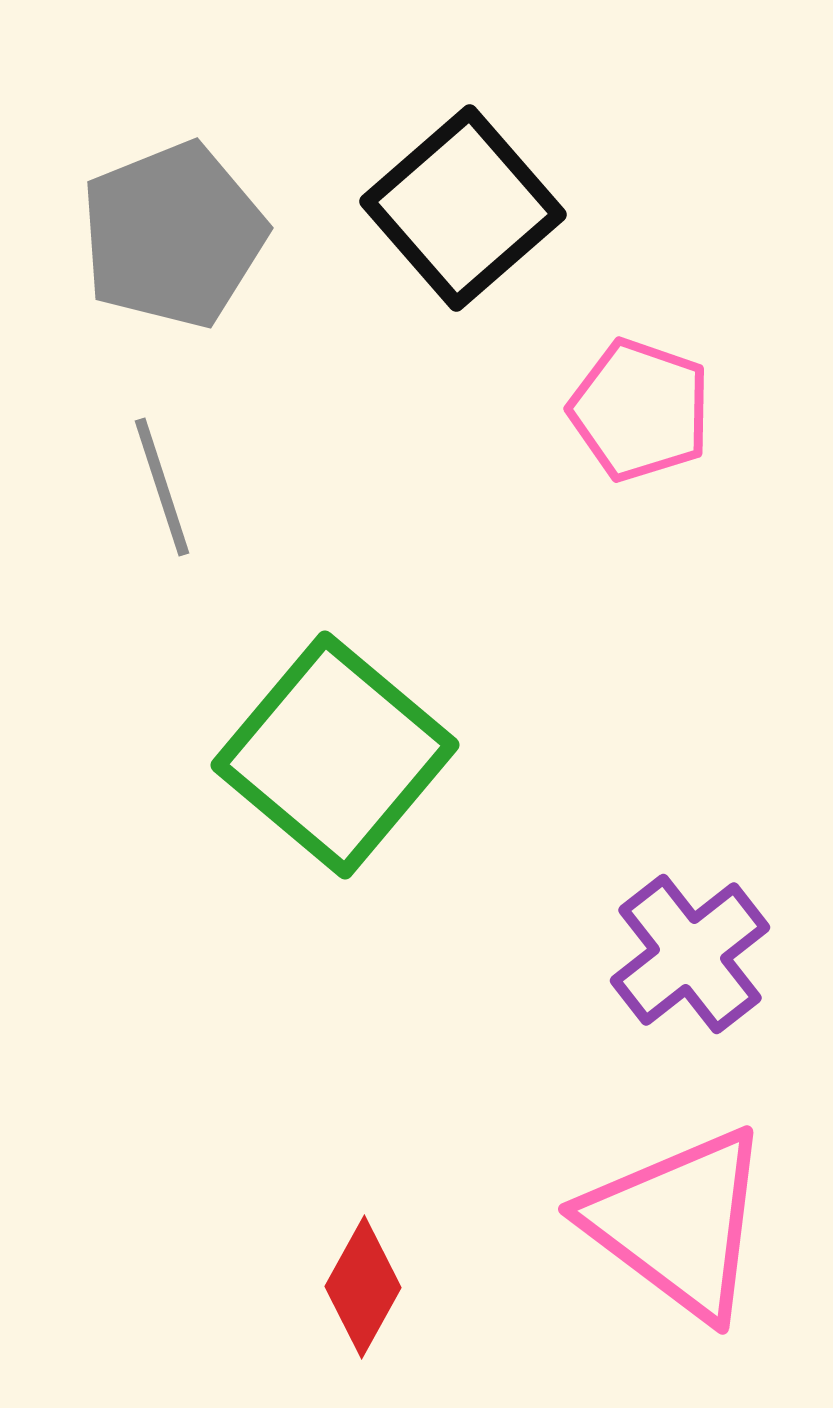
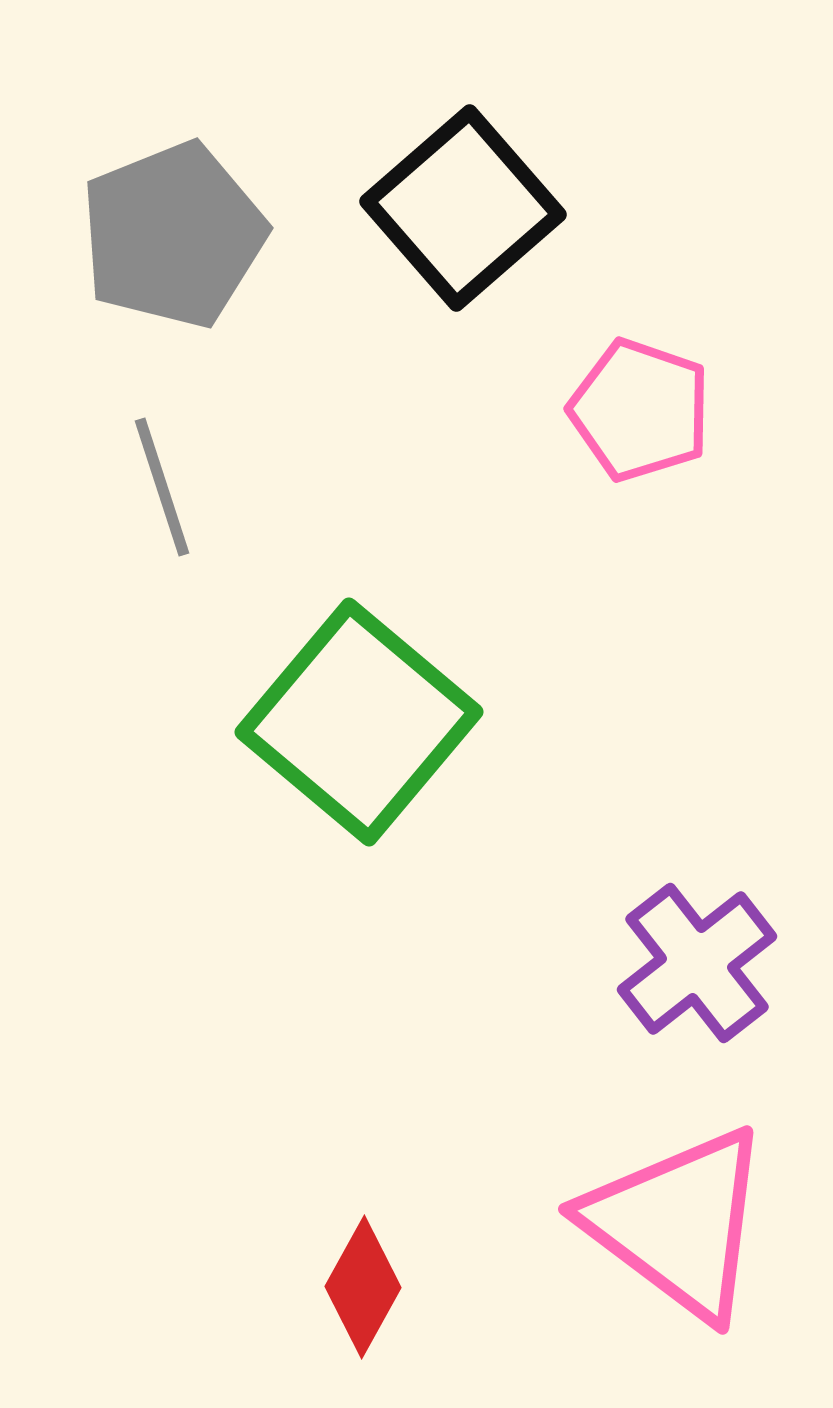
green square: moved 24 px right, 33 px up
purple cross: moved 7 px right, 9 px down
